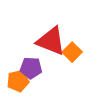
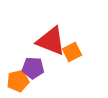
orange square: rotated 18 degrees clockwise
purple pentagon: moved 2 px right
